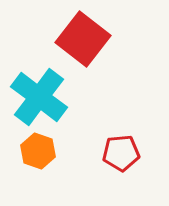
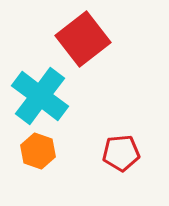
red square: rotated 14 degrees clockwise
cyan cross: moved 1 px right, 1 px up
